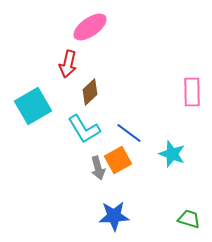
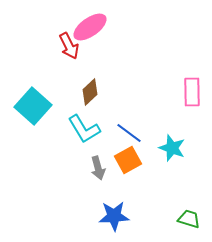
red arrow: moved 1 px right, 18 px up; rotated 40 degrees counterclockwise
cyan square: rotated 18 degrees counterclockwise
cyan star: moved 6 px up
orange square: moved 10 px right
